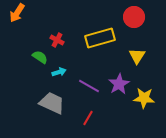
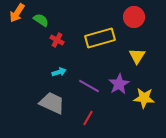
green semicircle: moved 1 px right, 37 px up
